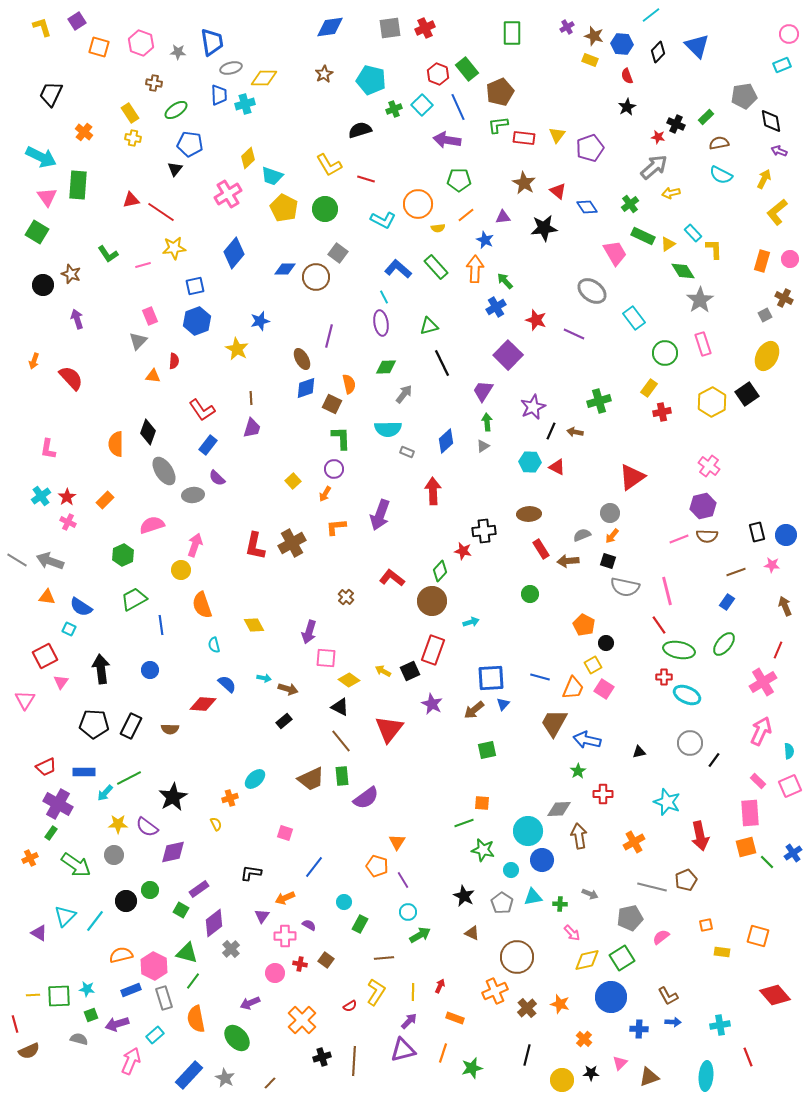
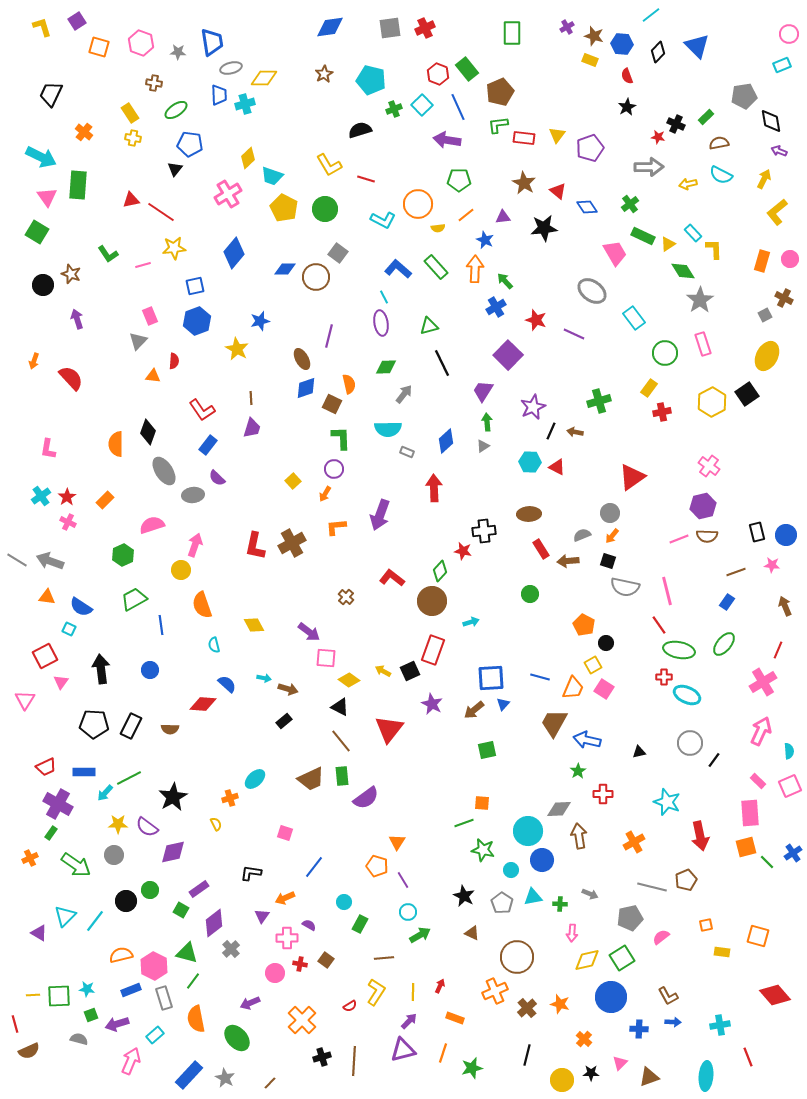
gray arrow at (654, 167): moved 5 px left; rotated 40 degrees clockwise
yellow arrow at (671, 193): moved 17 px right, 9 px up
red arrow at (433, 491): moved 1 px right, 3 px up
purple arrow at (309, 632): rotated 70 degrees counterclockwise
pink arrow at (572, 933): rotated 48 degrees clockwise
pink cross at (285, 936): moved 2 px right, 2 px down
